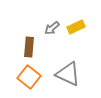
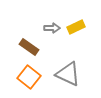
gray arrow: rotated 140 degrees counterclockwise
brown rectangle: rotated 60 degrees counterclockwise
